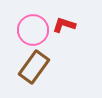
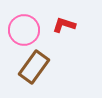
pink circle: moved 9 px left
